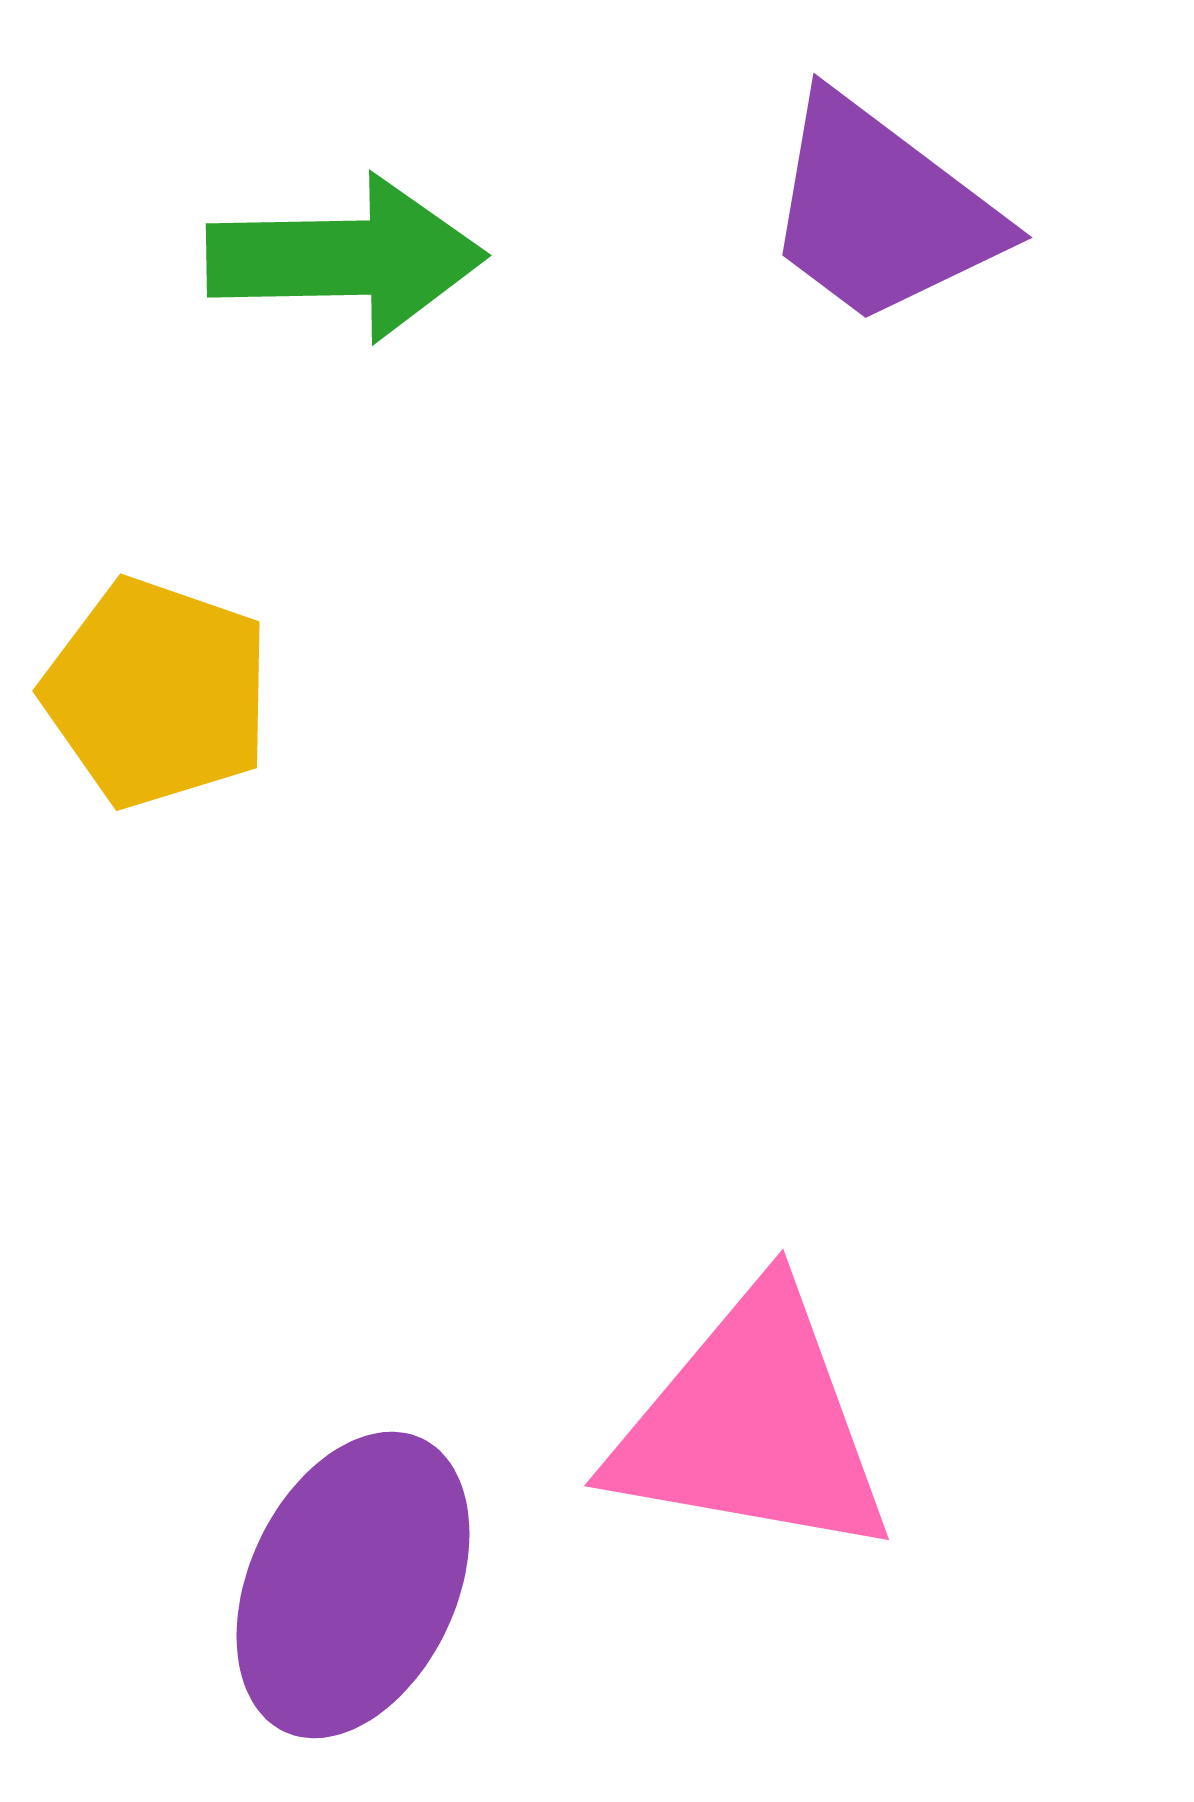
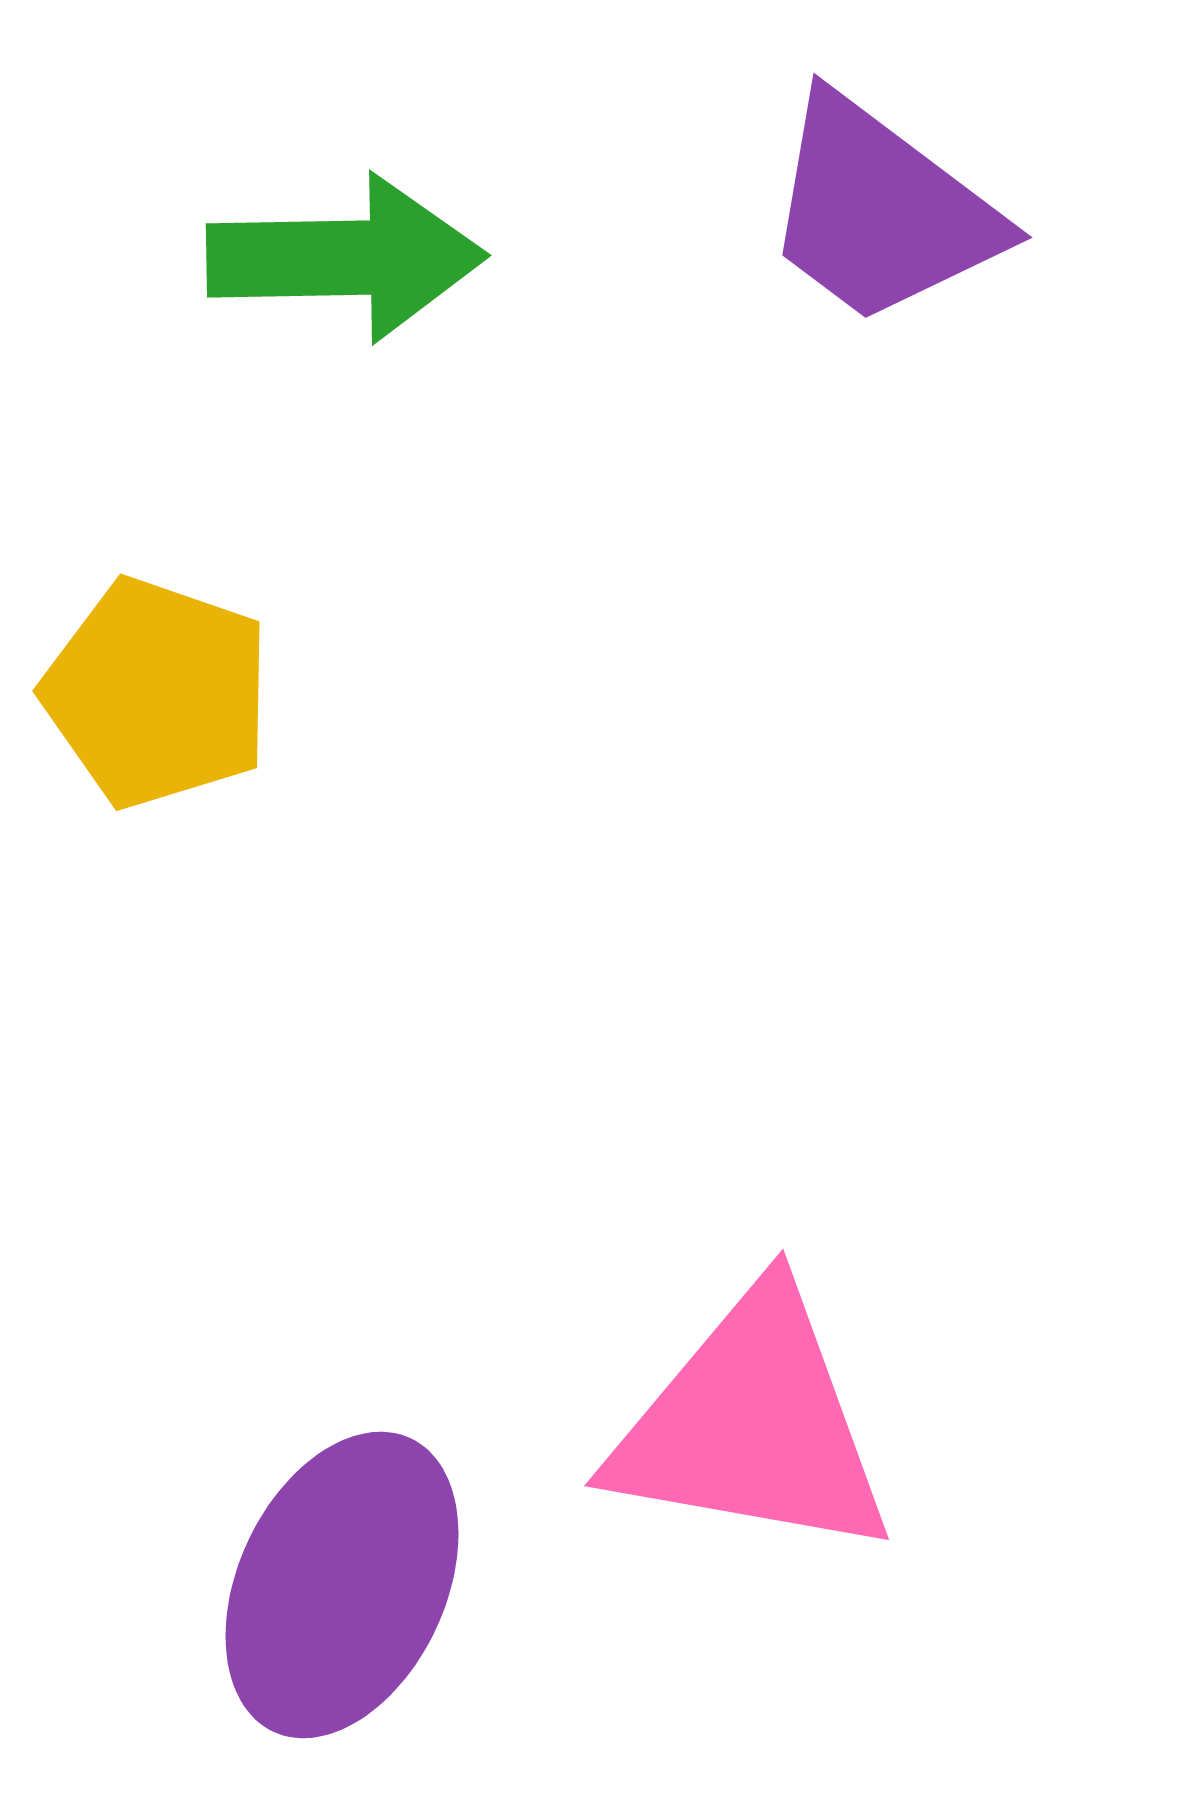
purple ellipse: moved 11 px left
